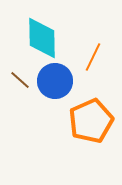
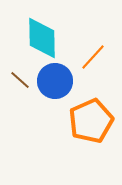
orange line: rotated 16 degrees clockwise
